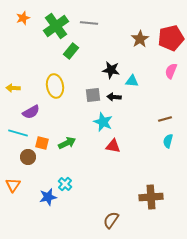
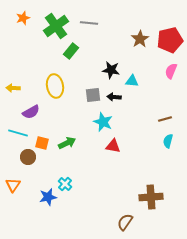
red pentagon: moved 1 px left, 2 px down
brown semicircle: moved 14 px right, 2 px down
